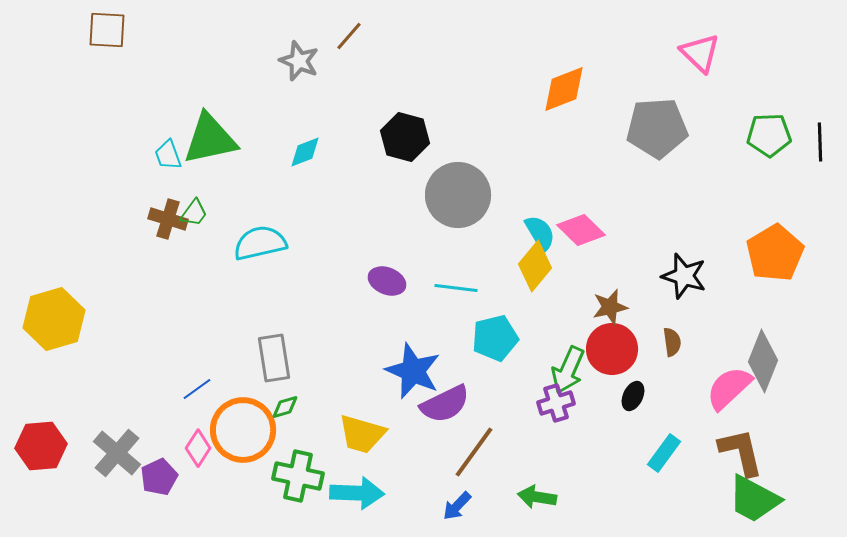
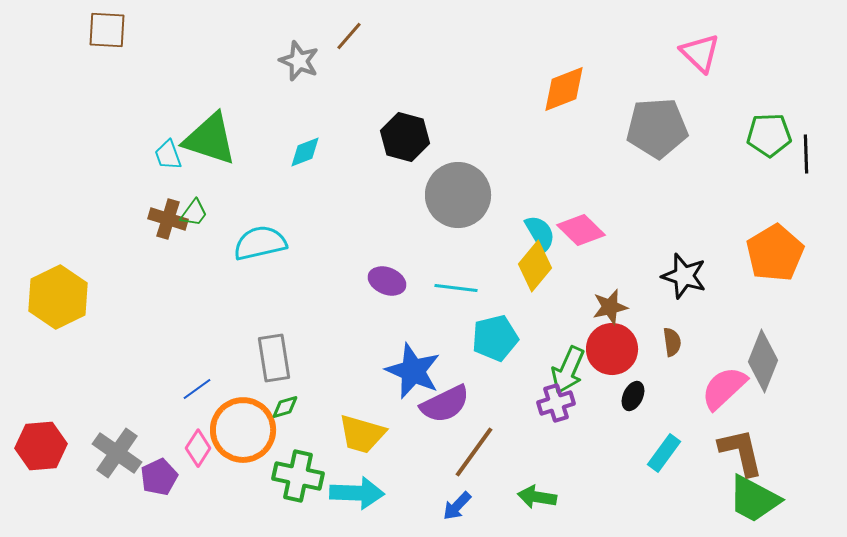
green triangle at (210, 139): rotated 30 degrees clockwise
black line at (820, 142): moved 14 px left, 12 px down
yellow hexagon at (54, 319): moved 4 px right, 22 px up; rotated 10 degrees counterclockwise
pink semicircle at (729, 388): moved 5 px left
gray cross at (117, 453): rotated 6 degrees counterclockwise
